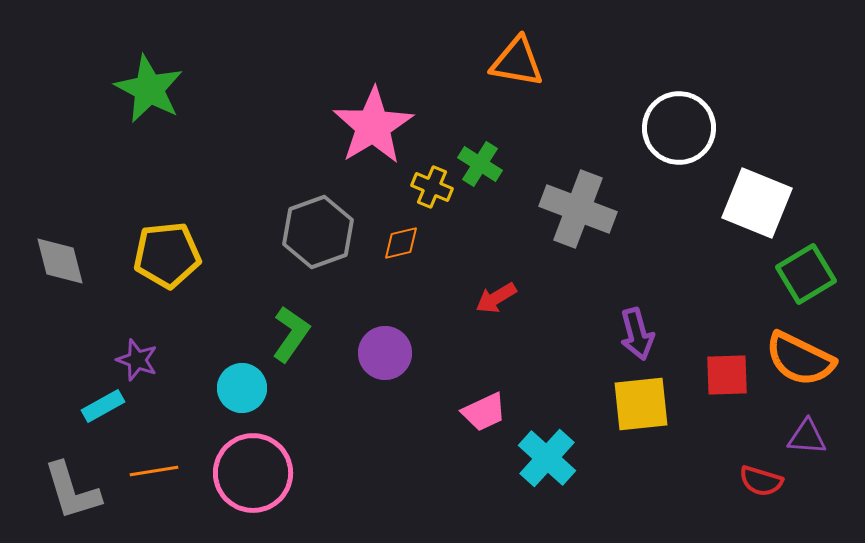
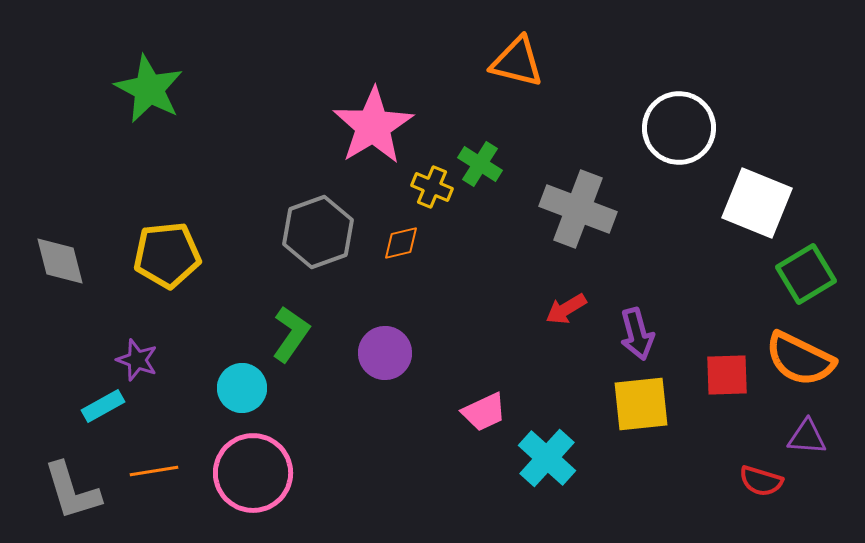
orange triangle: rotated 4 degrees clockwise
red arrow: moved 70 px right, 11 px down
